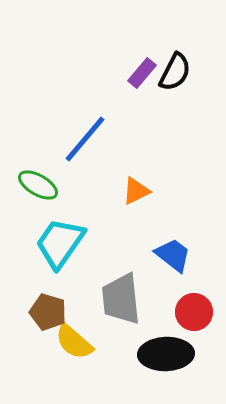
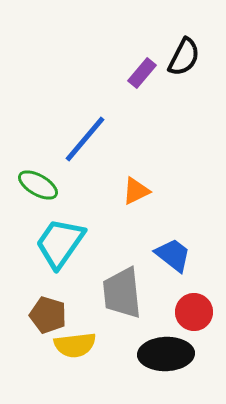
black semicircle: moved 9 px right, 15 px up
gray trapezoid: moved 1 px right, 6 px up
brown pentagon: moved 3 px down
yellow semicircle: moved 1 px right, 3 px down; rotated 48 degrees counterclockwise
